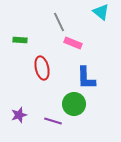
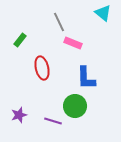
cyan triangle: moved 2 px right, 1 px down
green rectangle: rotated 56 degrees counterclockwise
green circle: moved 1 px right, 2 px down
